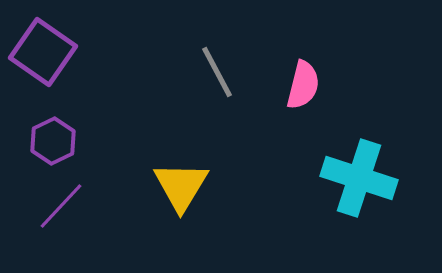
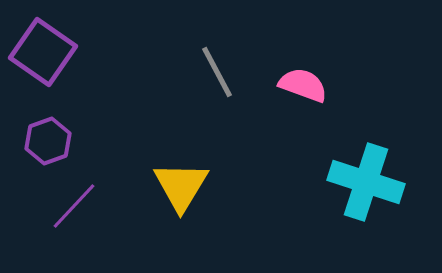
pink semicircle: rotated 84 degrees counterclockwise
purple hexagon: moved 5 px left; rotated 6 degrees clockwise
cyan cross: moved 7 px right, 4 px down
purple line: moved 13 px right
